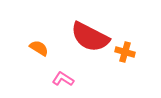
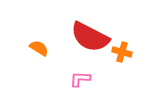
orange cross: moved 3 px left
pink L-shape: moved 17 px right; rotated 30 degrees counterclockwise
